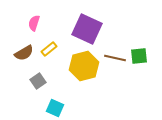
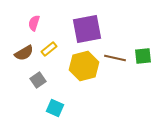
purple square: rotated 36 degrees counterclockwise
green square: moved 4 px right
gray square: moved 1 px up
